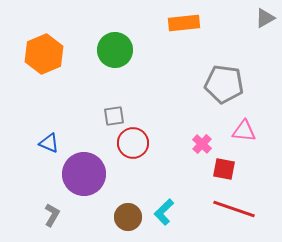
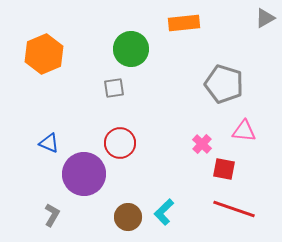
green circle: moved 16 px right, 1 px up
gray pentagon: rotated 9 degrees clockwise
gray square: moved 28 px up
red circle: moved 13 px left
